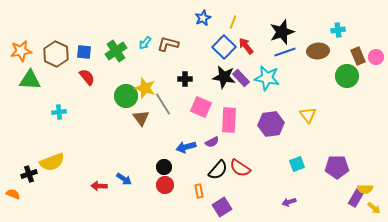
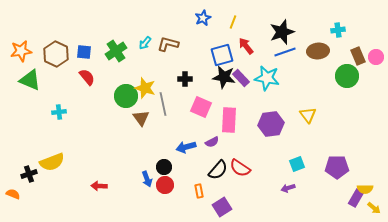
blue square at (224, 47): moved 2 px left, 8 px down; rotated 30 degrees clockwise
green triangle at (30, 80): rotated 20 degrees clockwise
gray line at (163, 104): rotated 20 degrees clockwise
blue arrow at (124, 179): moved 23 px right; rotated 35 degrees clockwise
purple arrow at (289, 202): moved 1 px left, 14 px up
